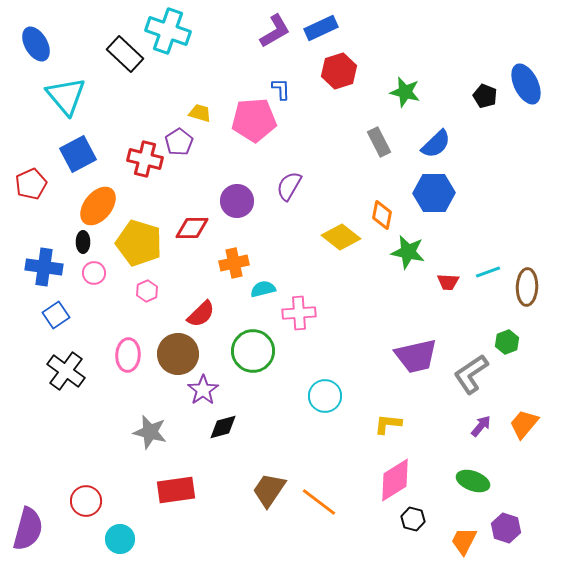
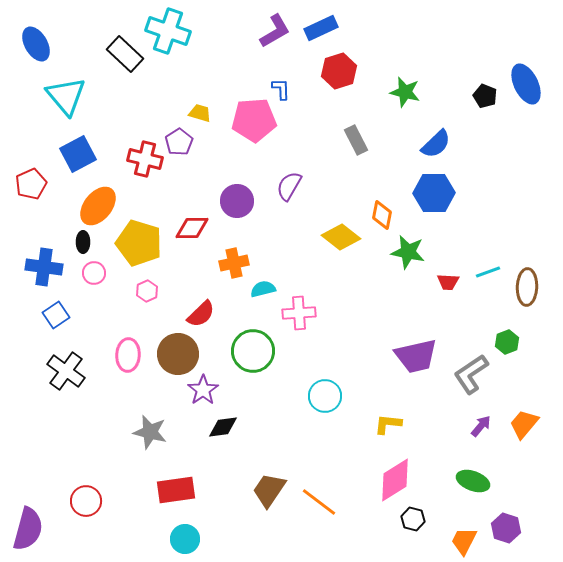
gray rectangle at (379, 142): moved 23 px left, 2 px up
black diamond at (223, 427): rotated 8 degrees clockwise
cyan circle at (120, 539): moved 65 px right
